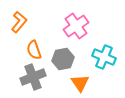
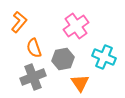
orange semicircle: moved 2 px up
